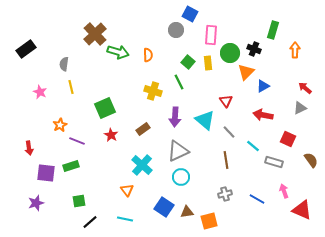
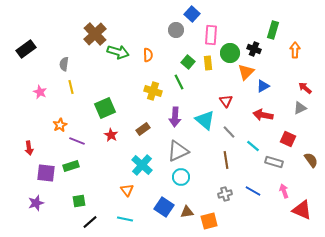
blue square at (190, 14): moved 2 px right; rotated 14 degrees clockwise
blue line at (257, 199): moved 4 px left, 8 px up
